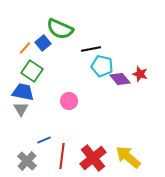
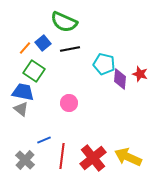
green semicircle: moved 4 px right, 7 px up
black line: moved 21 px left
cyan pentagon: moved 2 px right, 2 px up
green square: moved 2 px right
purple diamond: rotated 45 degrees clockwise
pink circle: moved 2 px down
gray triangle: rotated 21 degrees counterclockwise
yellow arrow: rotated 16 degrees counterclockwise
gray cross: moved 2 px left, 1 px up
